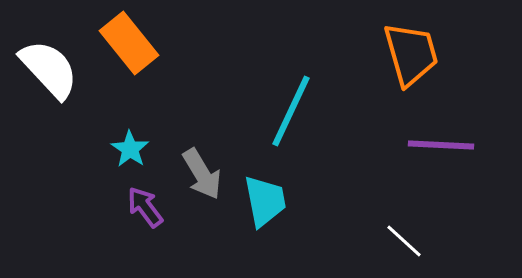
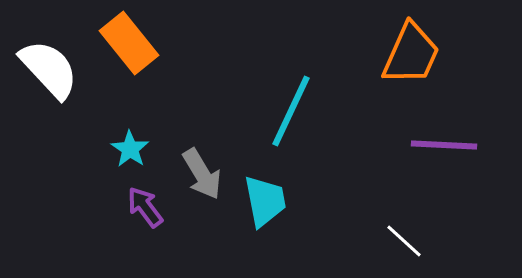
orange trapezoid: rotated 40 degrees clockwise
purple line: moved 3 px right
